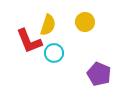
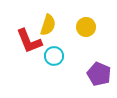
yellow circle: moved 1 px right, 5 px down
cyan circle: moved 3 px down
